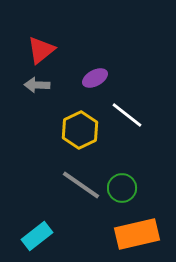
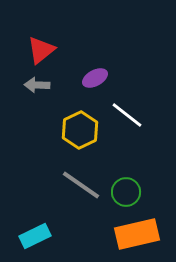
green circle: moved 4 px right, 4 px down
cyan rectangle: moved 2 px left; rotated 12 degrees clockwise
